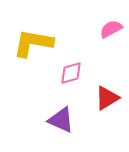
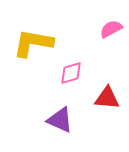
red triangle: rotated 36 degrees clockwise
purple triangle: moved 1 px left
